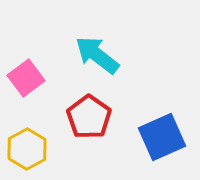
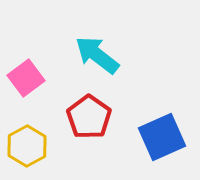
yellow hexagon: moved 3 px up
